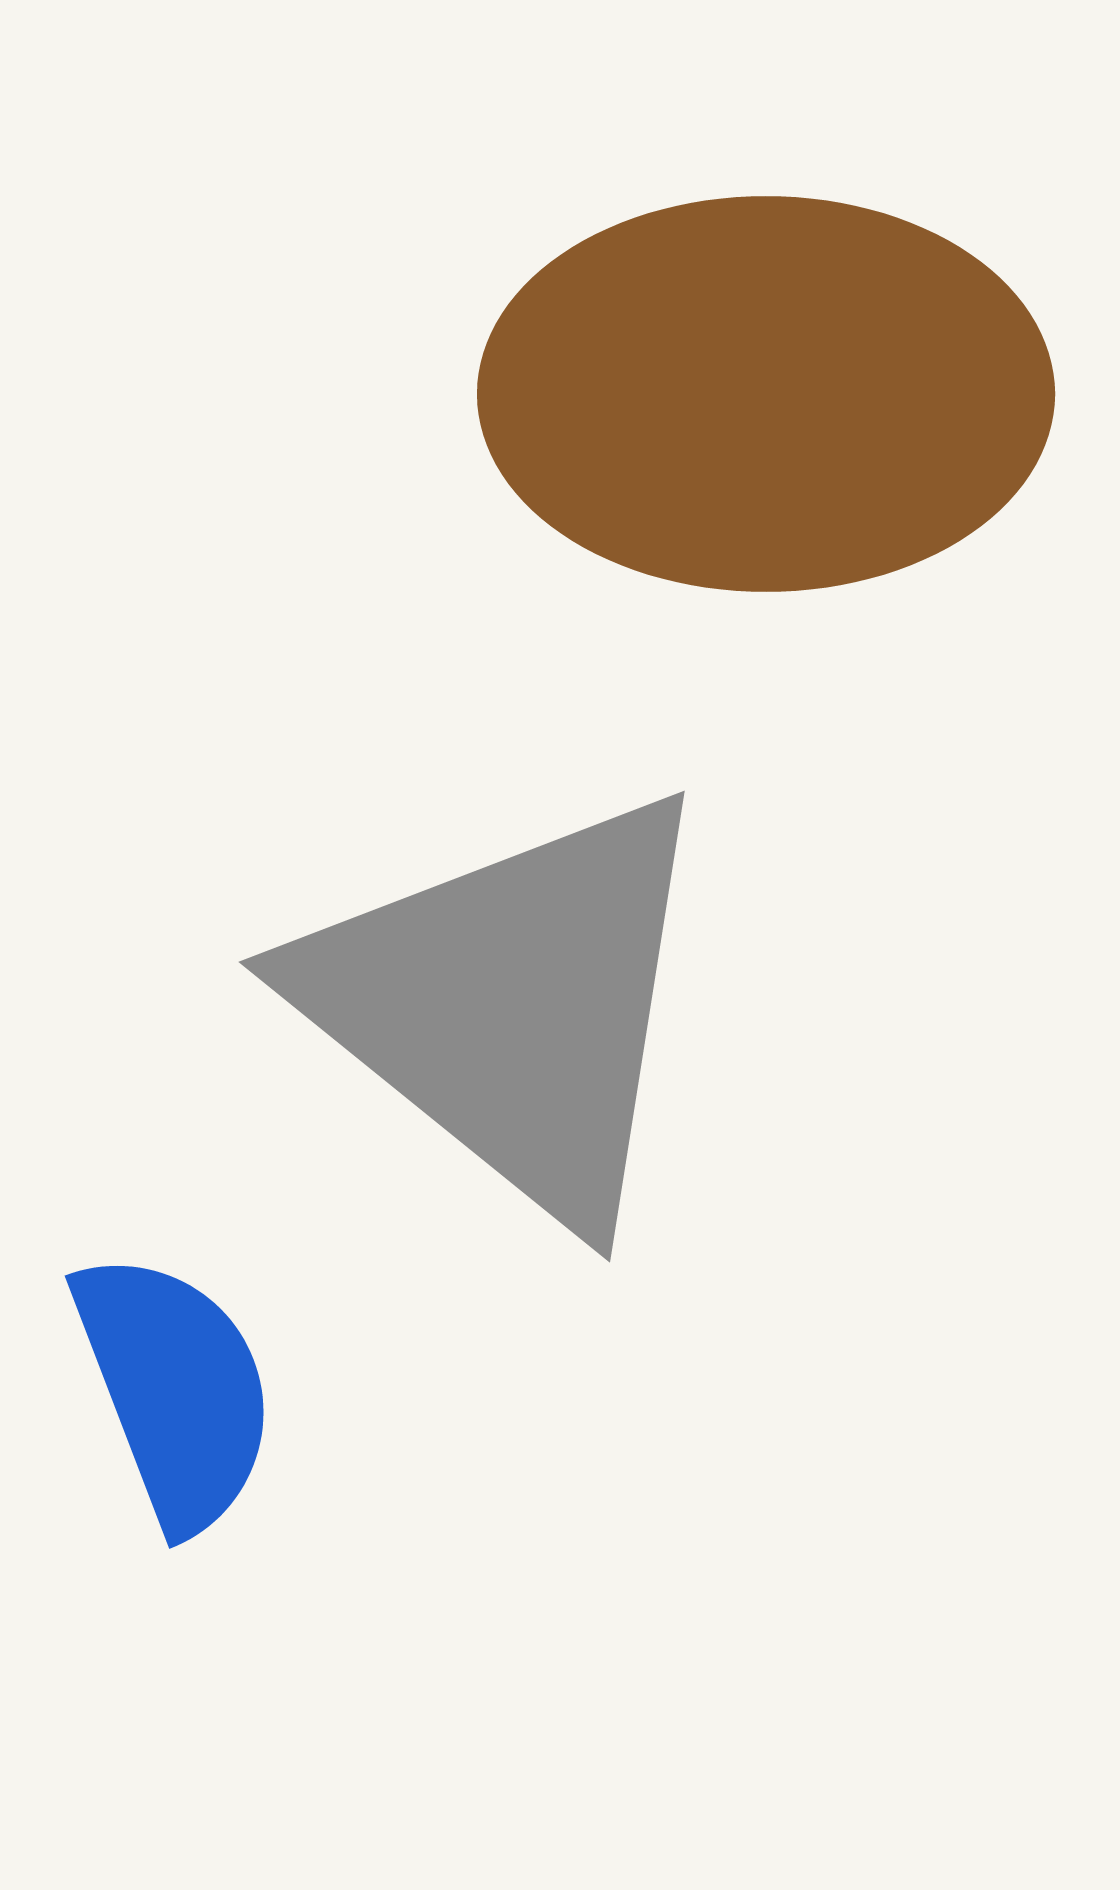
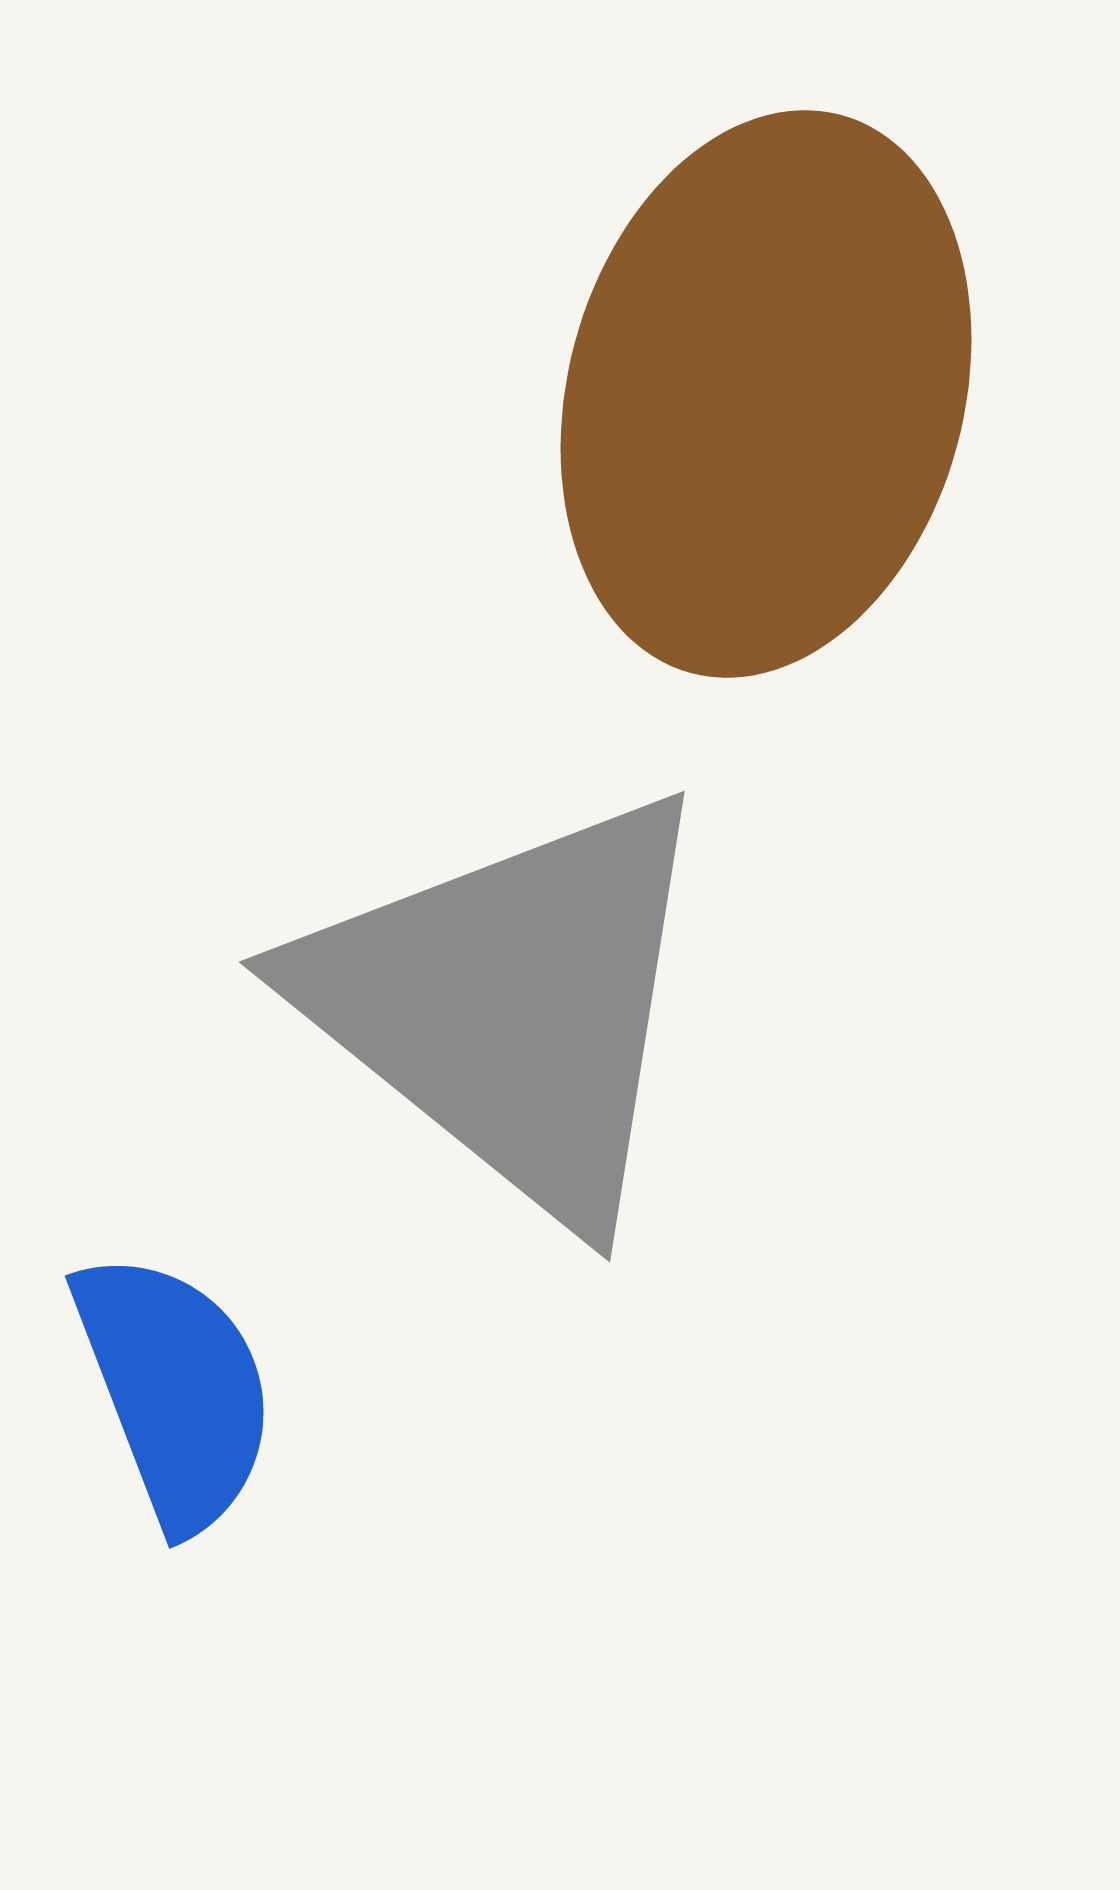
brown ellipse: rotated 75 degrees counterclockwise
